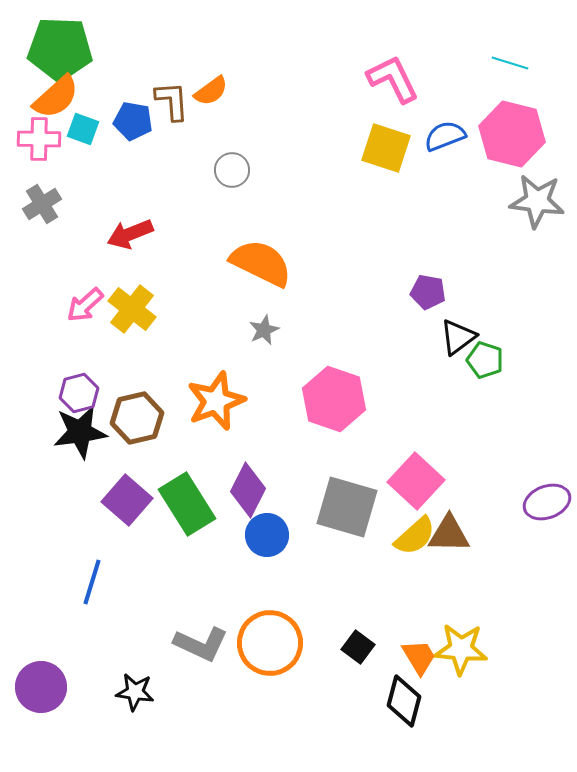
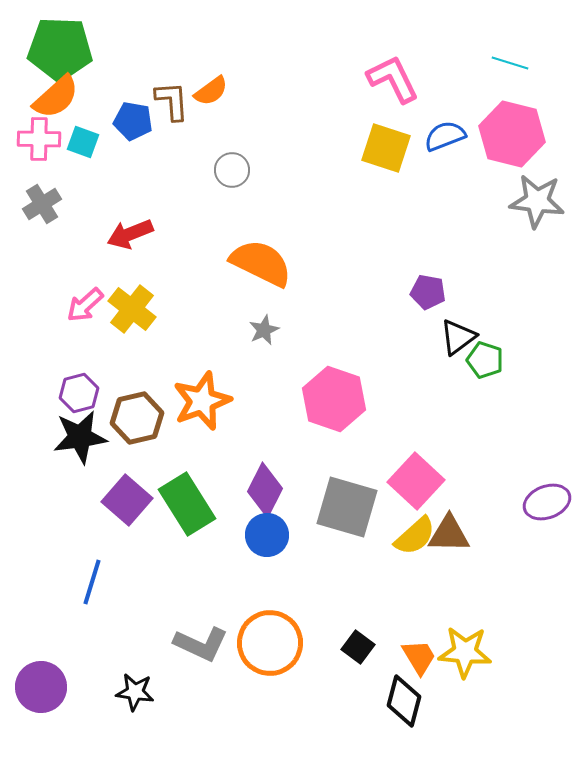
cyan square at (83, 129): moved 13 px down
orange star at (216, 401): moved 14 px left
black star at (80, 432): moved 5 px down
purple diamond at (248, 490): moved 17 px right
yellow star at (461, 649): moved 4 px right, 3 px down
